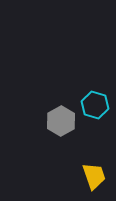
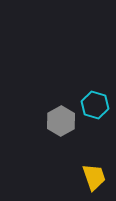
yellow trapezoid: moved 1 px down
